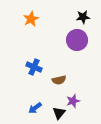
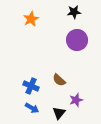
black star: moved 9 px left, 5 px up
blue cross: moved 3 px left, 19 px down
brown semicircle: rotated 56 degrees clockwise
purple star: moved 3 px right, 1 px up
blue arrow: moved 3 px left; rotated 112 degrees counterclockwise
